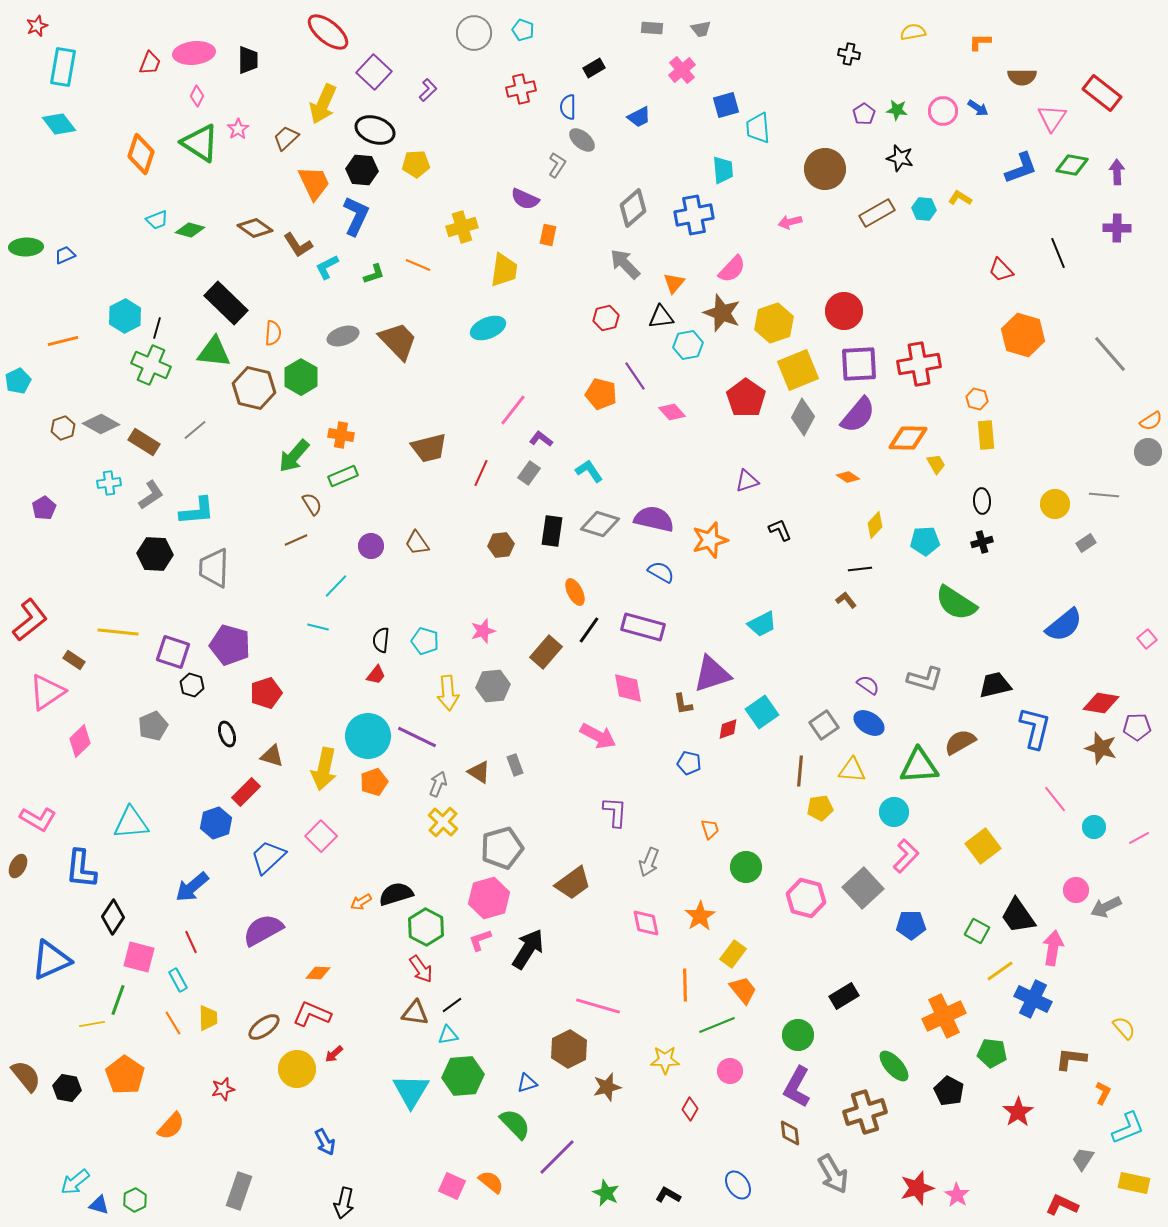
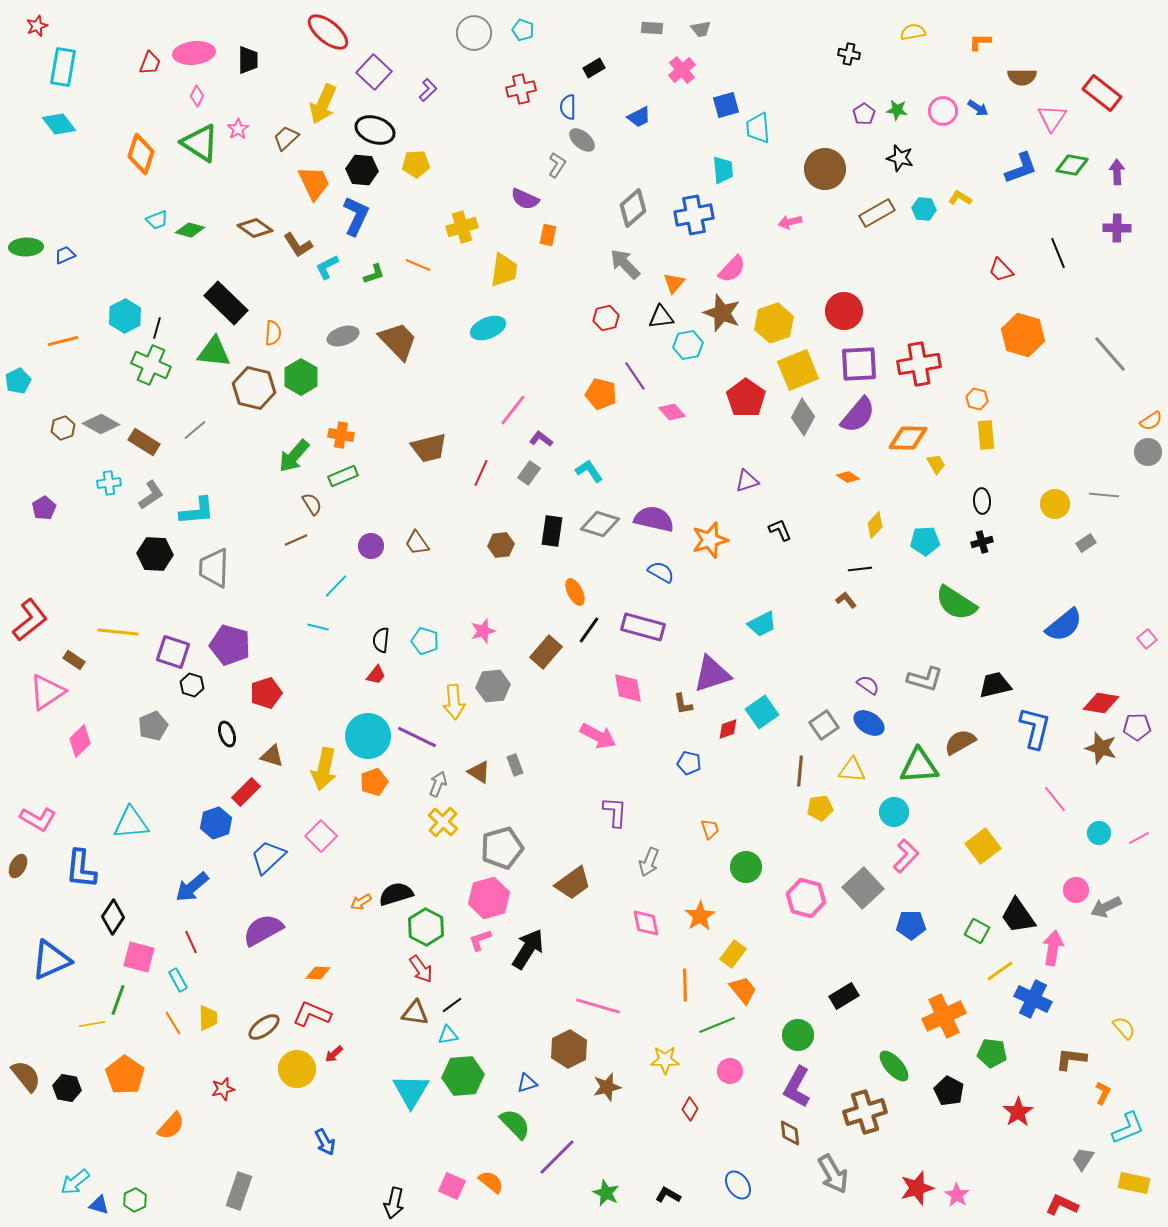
yellow arrow at (448, 693): moved 6 px right, 9 px down
cyan circle at (1094, 827): moved 5 px right, 6 px down
black arrow at (344, 1203): moved 50 px right
